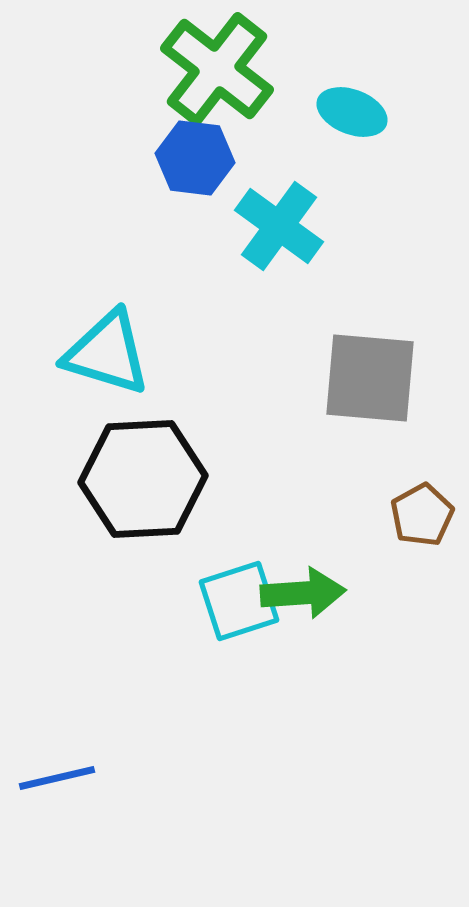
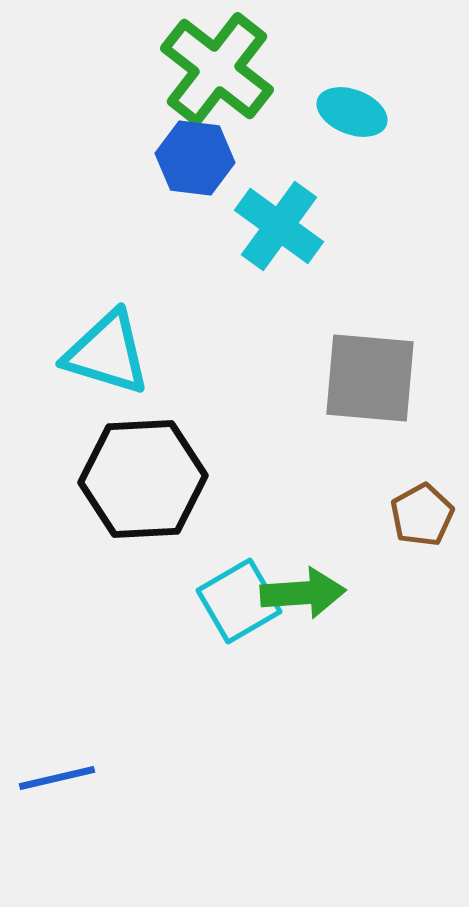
cyan square: rotated 12 degrees counterclockwise
